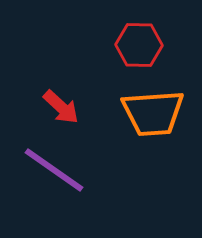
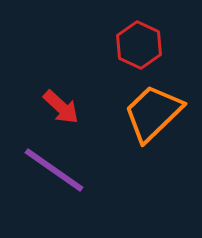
red hexagon: rotated 24 degrees clockwise
orange trapezoid: rotated 140 degrees clockwise
